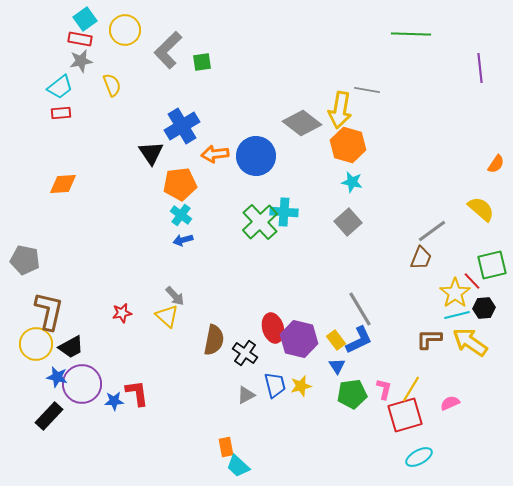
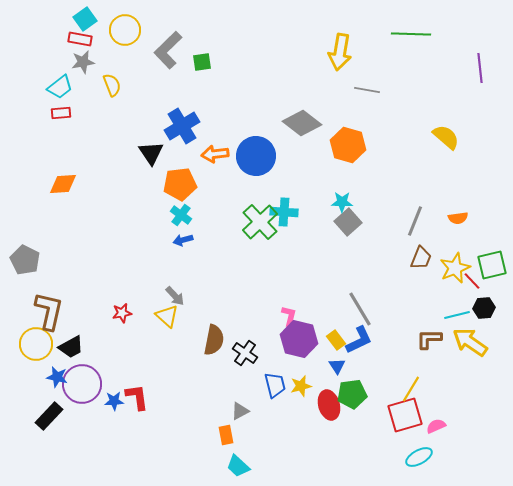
gray star at (81, 61): moved 2 px right, 1 px down
yellow arrow at (340, 110): moved 58 px up
orange semicircle at (496, 164): moved 38 px left, 54 px down; rotated 48 degrees clockwise
cyan star at (352, 182): moved 10 px left, 20 px down; rotated 10 degrees counterclockwise
yellow semicircle at (481, 209): moved 35 px left, 72 px up
gray line at (432, 231): moved 17 px left, 10 px up; rotated 32 degrees counterclockwise
gray pentagon at (25, 260): rotated 16 degrees clockwise
yellow star at (455, 293): moved 25 px up; rotated 12 degrees clockwise
red ellipse at (273, 328): moved 56 px right, 77 px down
pink L-shape at (384, 389): moved 95 px left, 73 px up
red L-shape at (137, 393): moved 4 px down
gray triangle at (246, 395): moved 6 px left, 16 px down
pink semicircle at (450, 403): moved 14 px left, 23 px down
orange rectangle at (226, 447): moved 12 px up
